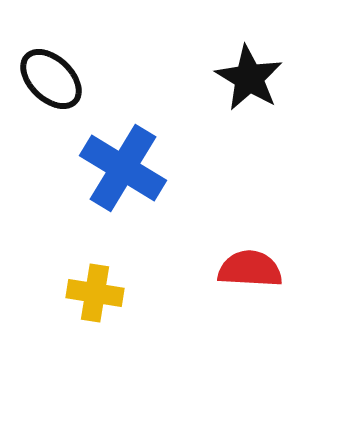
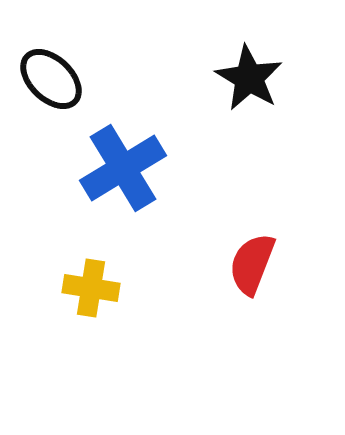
blue cross: rotated 28 degrees clockwise
red semicircle: moved 2 px right, 5 px up; rotated 72 degrees counterclockwise
yellow cross: moved 4 px left, 5 px up
